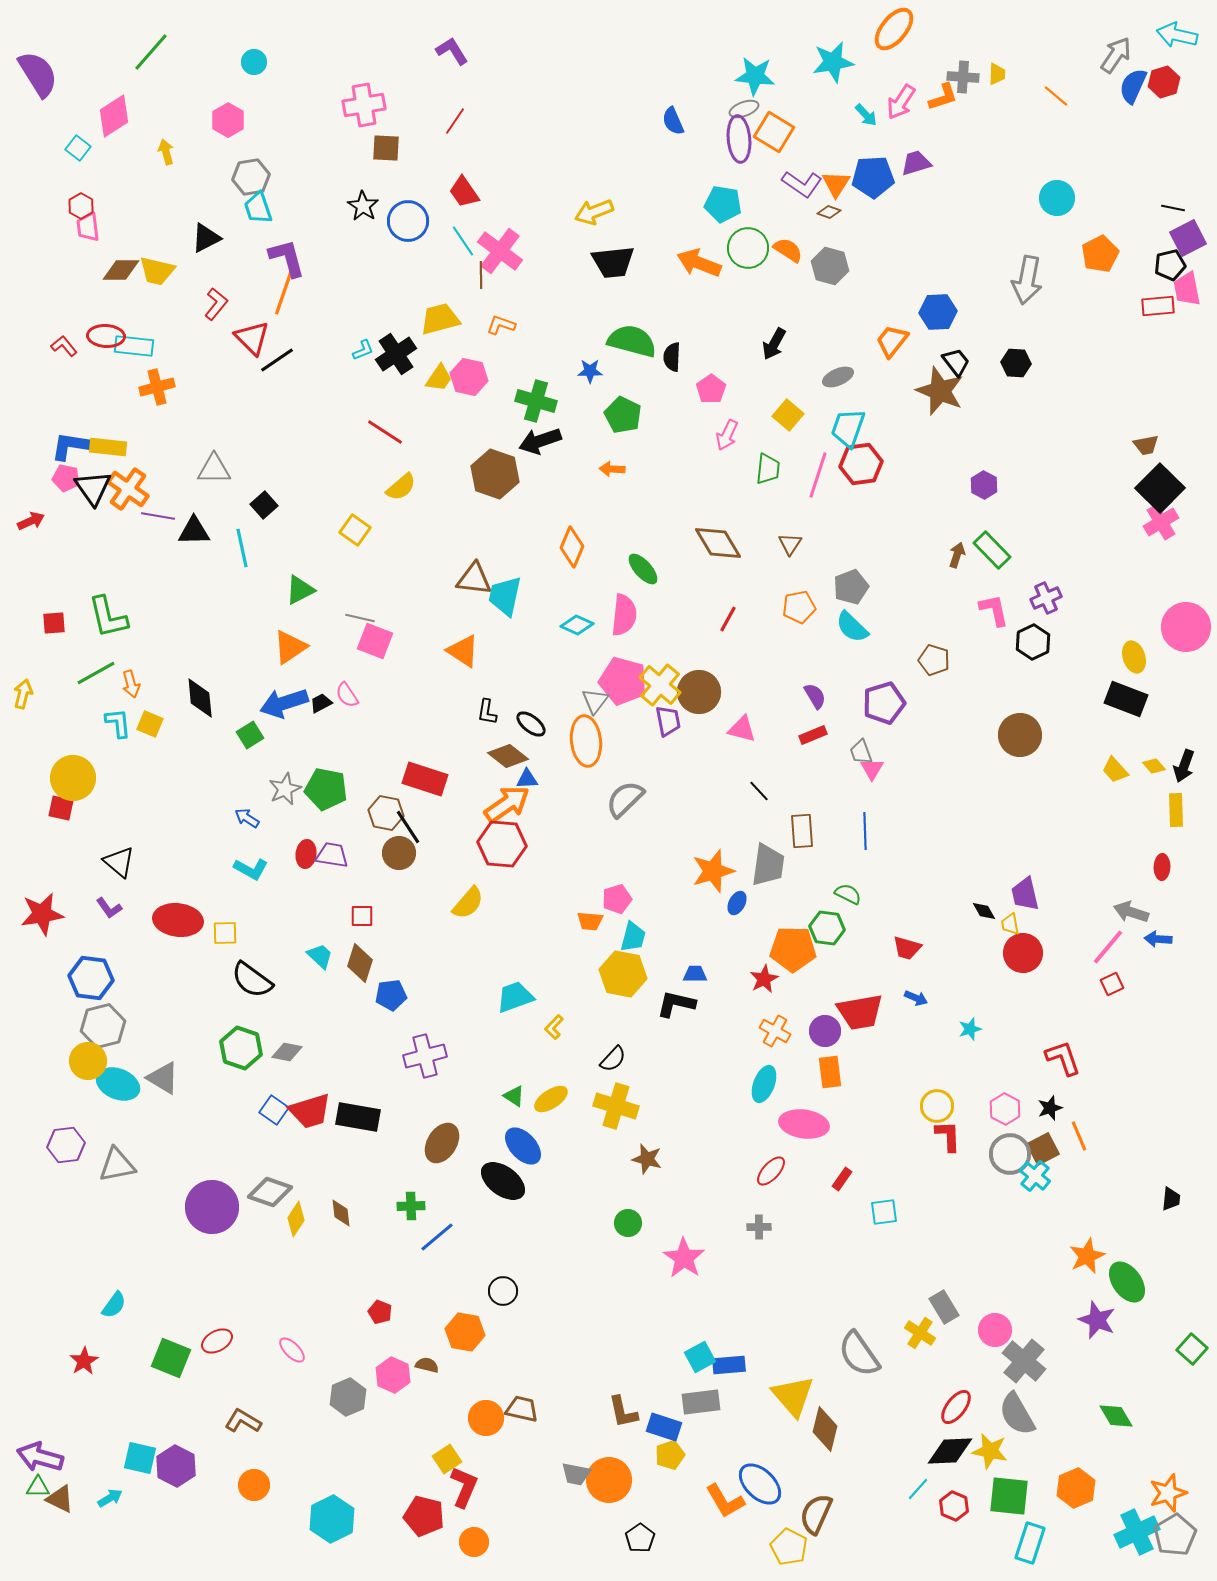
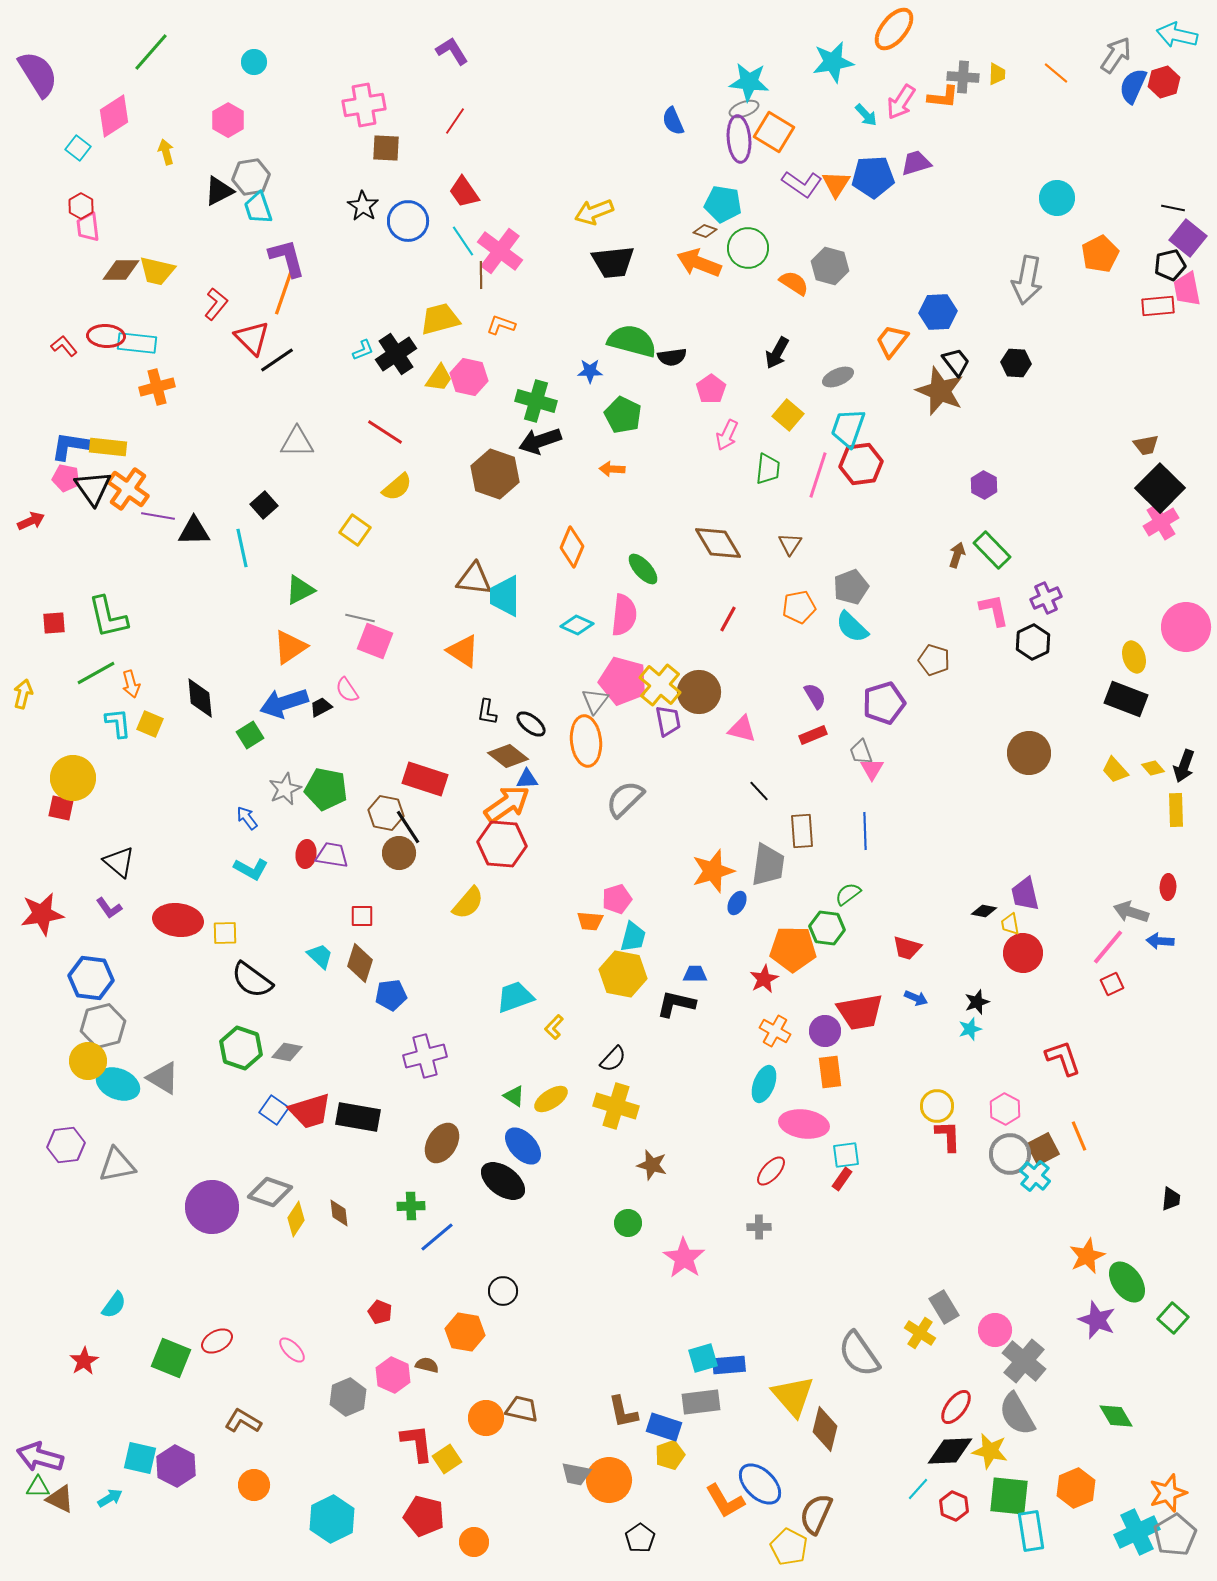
cyan star at (755, 76): moved 6 px left, 6 px down
orange line at (1056, 96): moved 23 px up
orange L-shape at (943, 97): rotated 24 degrees clockwise
brown diamond at (829, 212): moved 124 px left, 19 px down
black triangle at (206, 238): moved 13 px right, 47 px up
purple square at (1188, 238): rotated 24 degrees counterclockwise
orange semicircle at (788, 250): moved 6 px right, 33 px down
black arrow at (774, 344): moved 3 px right, 9 px down
cyan rectangle at (134, 346): moved 3 px right, 3 px up
black semicircle at (672, 357): rotated 100 degrees counterclockwise
gray triangle at (214, 469): moved 83 px right, 27 px up
yellow semicircle at (401, 487): moved 4 px left
cyan trapezoid at (505, 596): rotated 12 degrees counterclockwise
pink semicircle at (347, 695): moved 5 px up
black trapezoid at (321, 703): moved 4 px down
brown circle at (1020, 735): moved 9 px right, 18 px down
yellow diamond at (1154, 766): moved 1 px left, 2 px down
blue arrow at (247, 818): rotated 20 degrees clockwise
red ellipse at (1162, 867): moved 6 px right, 20 px down
green semicircle at (848, 894): rotated 64 degrees counterclockwise
black diamond at (984, 911): rotated 50 degrees counterclockwise
blue arrow at (1158, 939): moved 2 px right, 2 px down
black star at (1050, 1108): moved 73 px left, 106 px up
brown star at (647, 1159): moved 5 px right, 6 px down
cyan square at (884, 1212): moved 38 px left, 57 px up
brown diamond at (341, 1213): moved 2 px left
green square at (1192, 1349): moved 19 px left, 31 px up
cyan square at (700, 1357): moved 3 px right, 1 px down; rotated 12 degrees clockwise
red L-shape at (464, 1487): moved 47 px left, 44 px up; rotated 30 degrees counterclockwise
cyan rectangle at (1030, 1543): moved 1 px right, 12 px up; rotated 27 degrees counterclockwise
